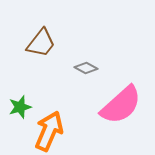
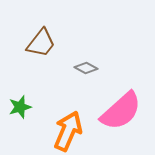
pink semicircle: moved 6 px down
orange arrow: moved 19 px right
